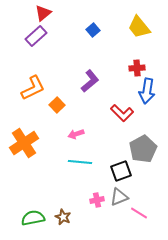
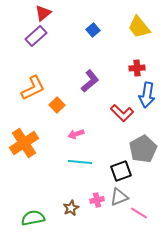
blue arrow: moved 4 px down
brown star: moved 8 px right, 9 px up; rotated 21 degrees clockwise
